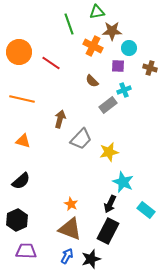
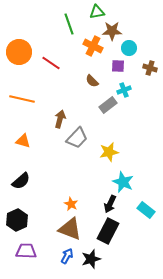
gray trapezoid: moved 4 px left, 1 px up
